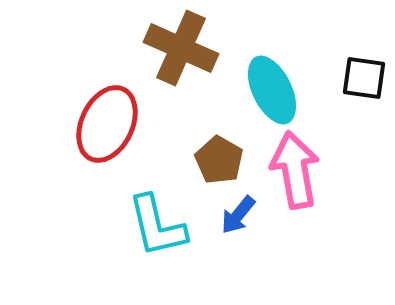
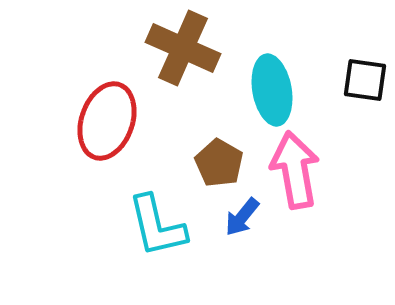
brown cross: moved 2 px right
black square: moved 1 px right, 2 px down
cyan ellipse: rotated 16 degrees clockwise
red ellipse: moved 3 px up; rotated 6 degrees counterclockwise
brown pentagon: moved 3 px down
blue arrow: moved 4 px right, 2 px down
